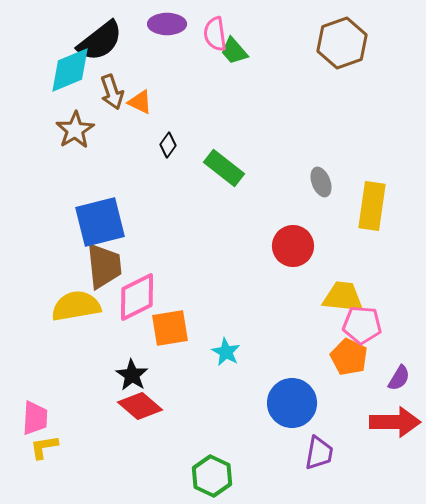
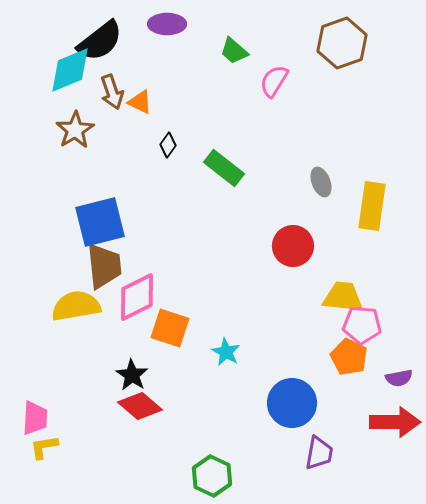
pink semicircle: moved 59 px right, 47 px down; rotated 40 degrees clockwise
green trapezoid: rotated 8 degrees counterclockwise
orange square: rotated 27 degrees clockwise
purple semicircle: rotated 48 degrees clockwise
